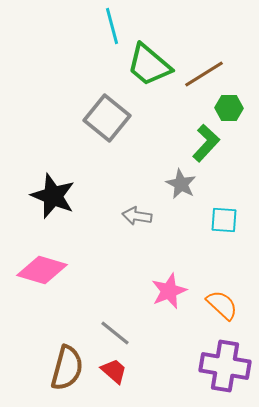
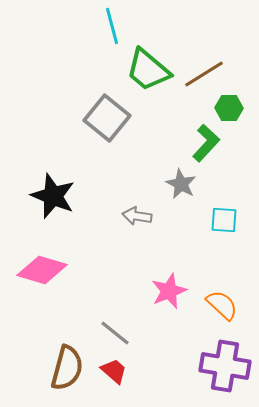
green trapezoid: moved 1 px left, 5 px down
